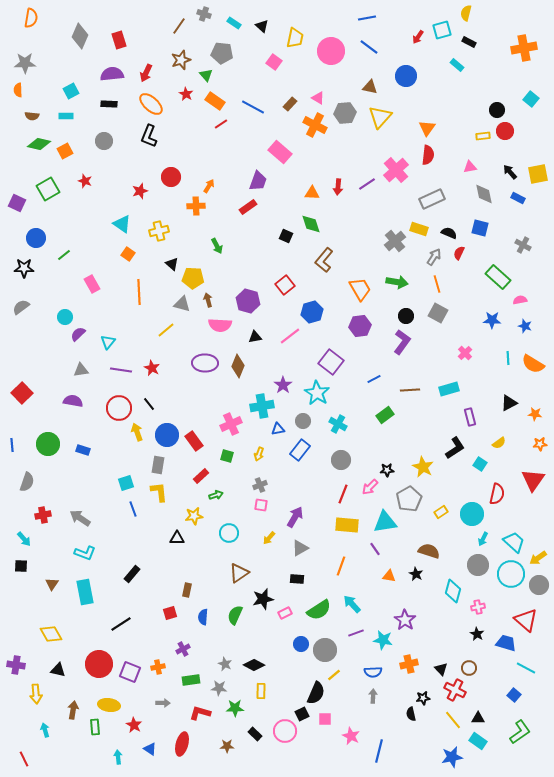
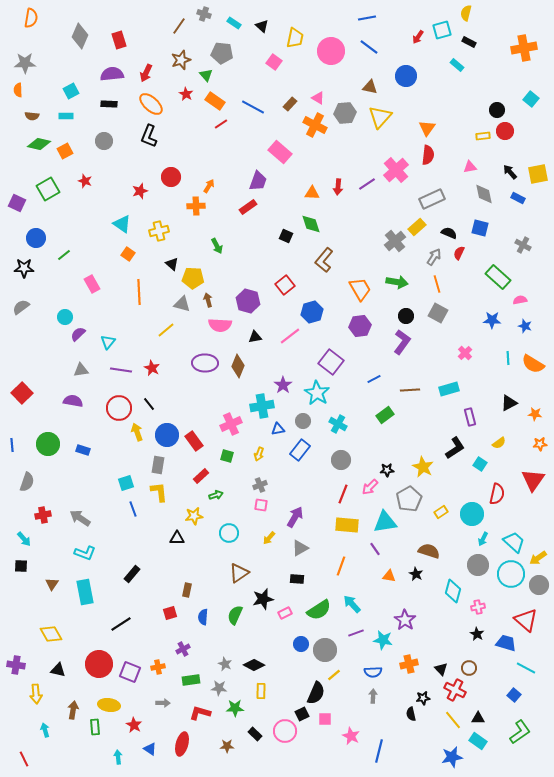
yellow rectangle at (419, 229): moved 2 px left, 2 px up; rotated 60 degrees counterclockwise
